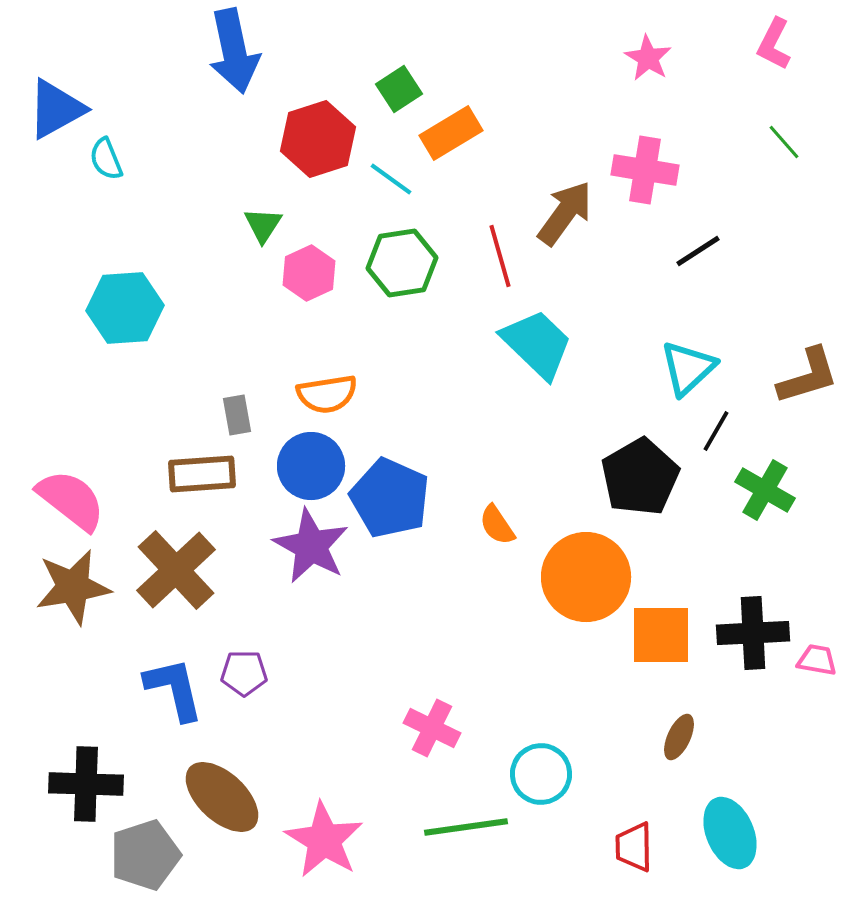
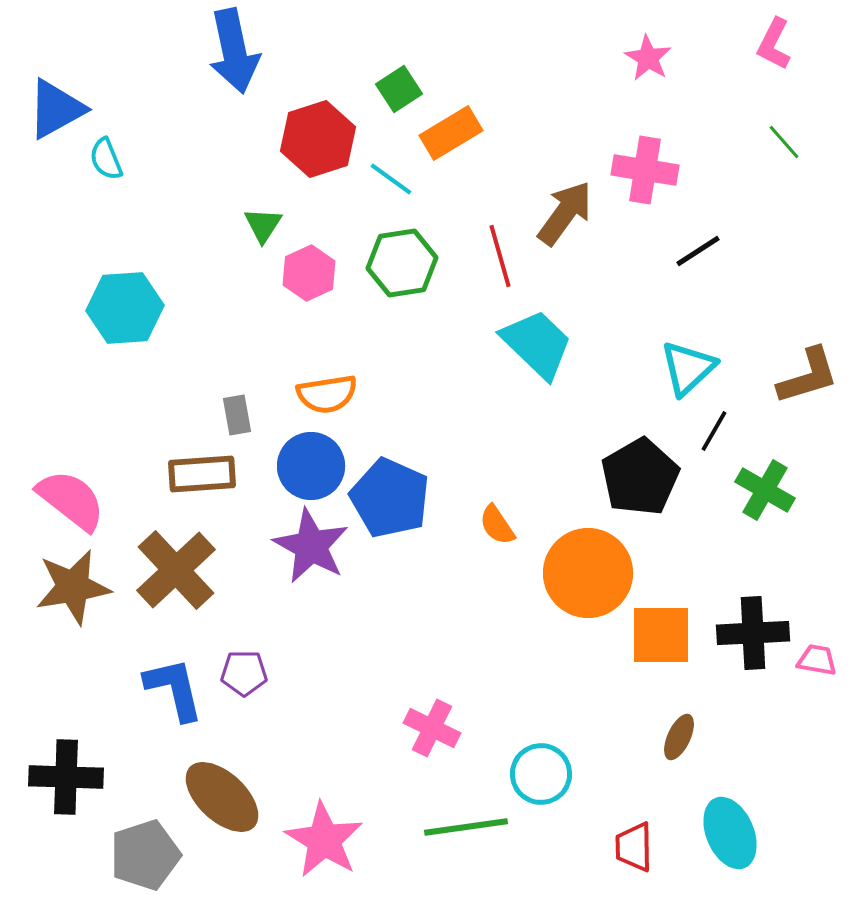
black line at (716, 431): moved 2 px left
orange circle at (586, 577): moved 2 px right, 4 px up
black cross at (86, 784): moved 20 px left, 7 px up
